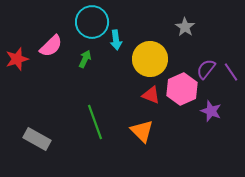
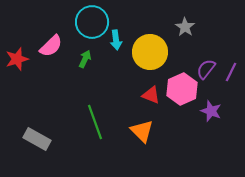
yellow circle: moved 7 px up
purple line: rotated 60 degrees clockwise
